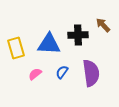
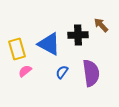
brown arrow: moved 2 px left
blue triangle: rotated 25 degrees clockwise
yellow rectangle: moved 1 px right, 1 px down
pink semicircle: moved 10 px left, 3 px up
